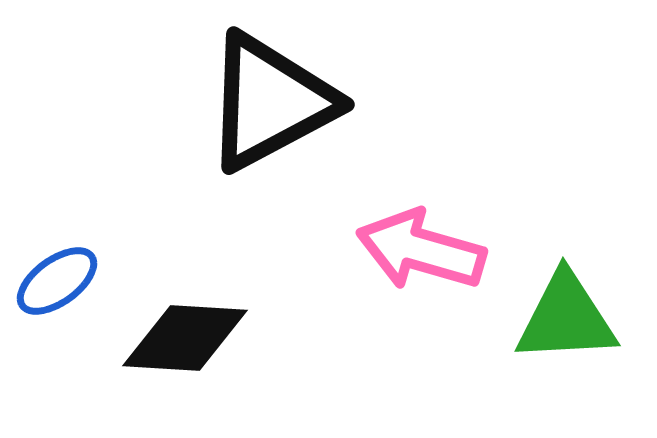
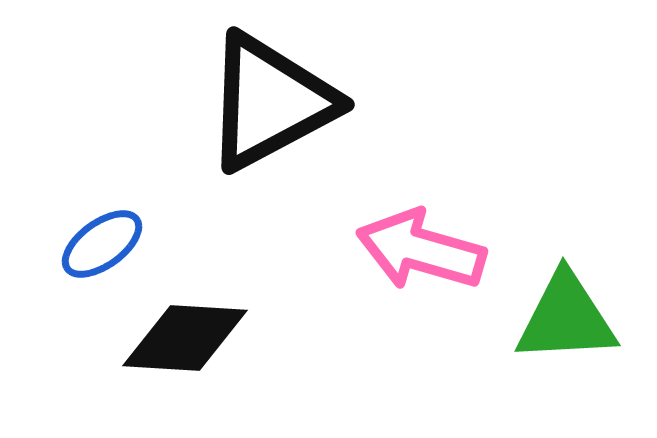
blue ellipse: moved 45 px right, 37 px up
